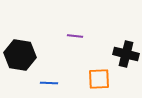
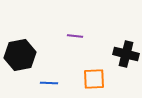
black hexagon: rotated 20 degrees counterclockwise
orange square: moved 5 px left
